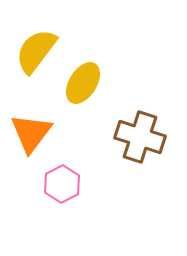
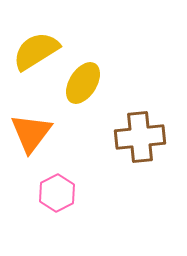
yellow semicircle: rotated 21 degrees clockwise
brown cross: rotated 24 degrees counterclockwise
pink hexagon: moved 5 px left, 9 px down
